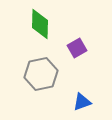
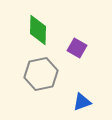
green diamond: moved 2 px left, 6 px down
purple square: rotated 30 degrees counterclockwise
